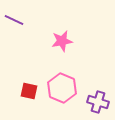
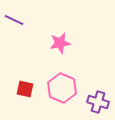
pink star: moved 2 px left, 2 px down
red square: moved 4 px left, 2 px up
